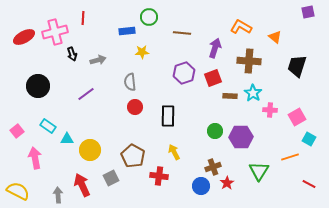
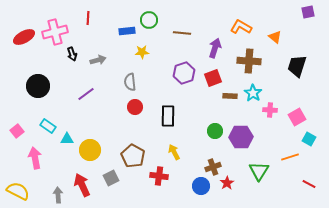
green circle at (149, 17): moved 3 px down
red line at (83, 18): moved 5 px right
